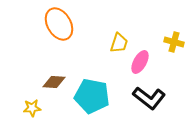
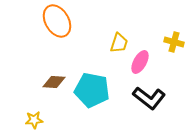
orange ellipse: moved 2 px left, 3 px up
cyan pentagon: moved 6 px up
yellow star: moved 2 px right, 12 px down
